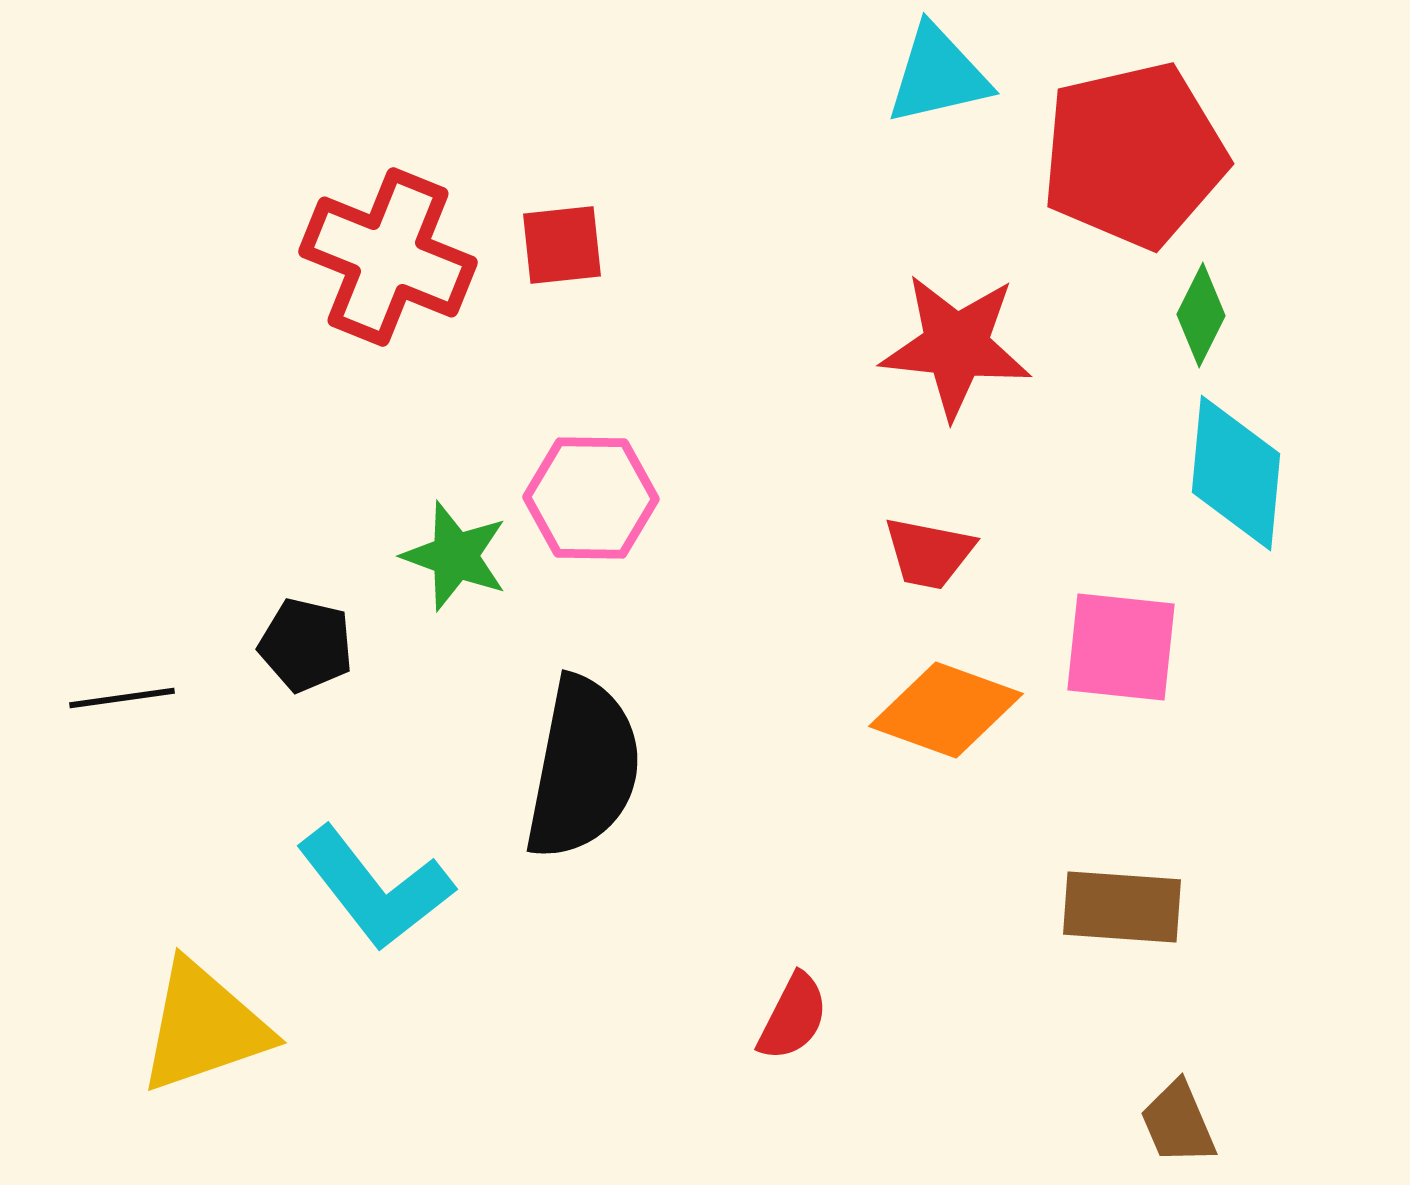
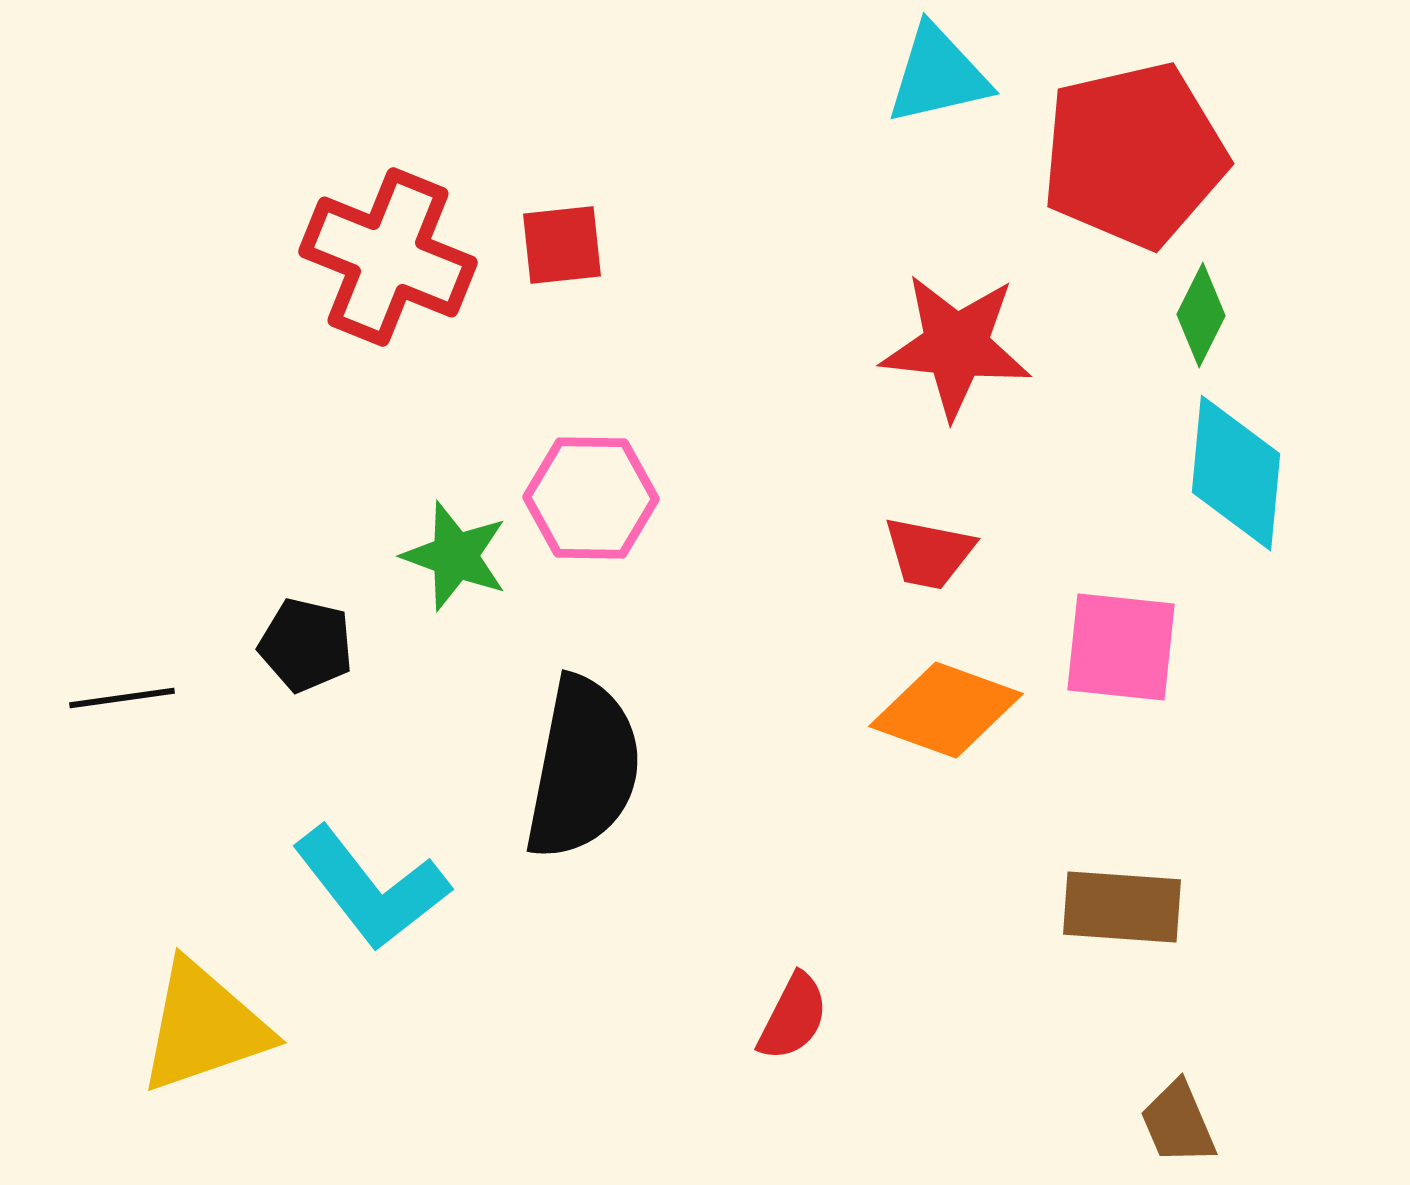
cyan L-shape: moved 4 px left
